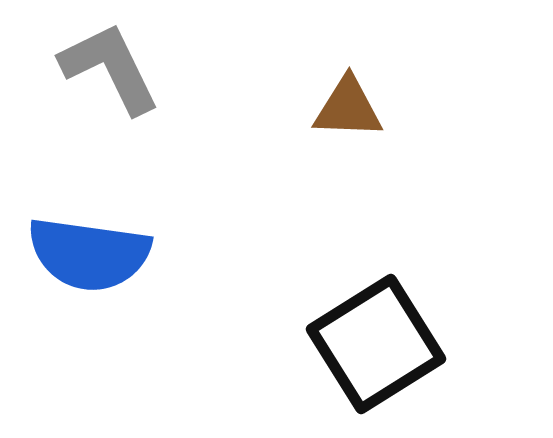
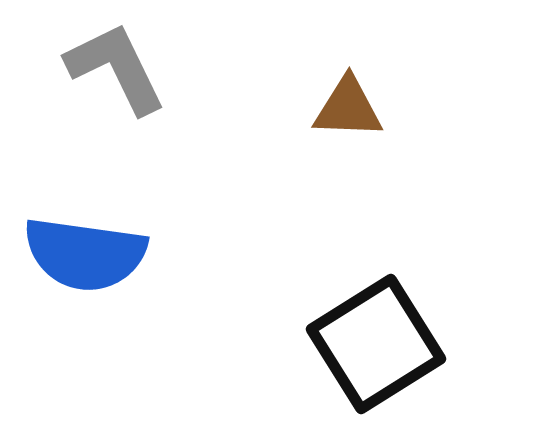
gray L-shape: moved 6 px right
blue semicircle: moved 4 px left
